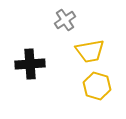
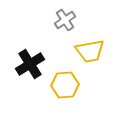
black cross: rotated 28 degrees counterclockwise
yellow hexagon: moved 32 px left, 1 px up; rotated 20 degrees counterclockwise
